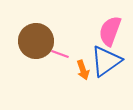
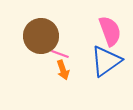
pink semicircle: rotated 140 degrees clockwise
brown circle: moved 5 px right, 5 px up
orange arrow: moved 20 px left
